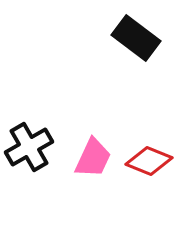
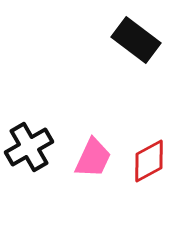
black rectangle: moved 2 px down
red diamond: rotated 51 degrees counterclockwise
